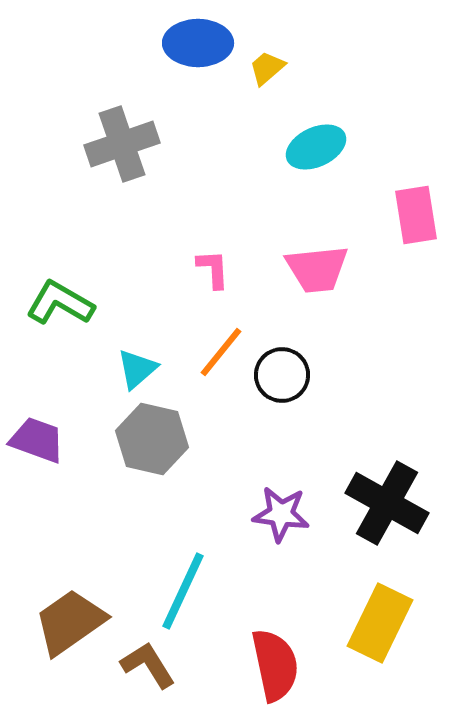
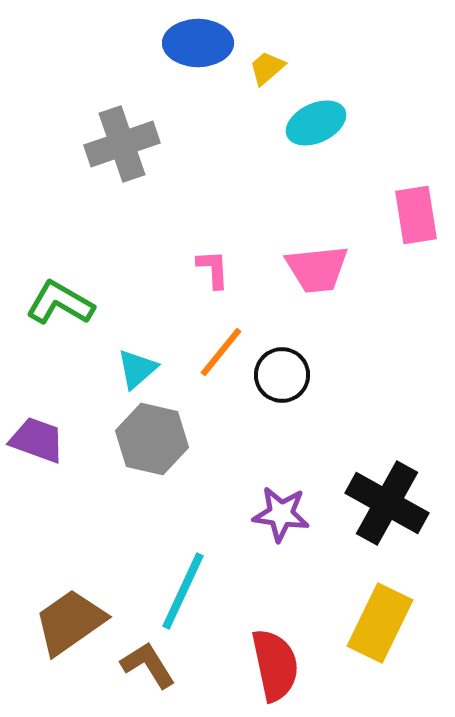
cyan ellipse: moved 24 px up
